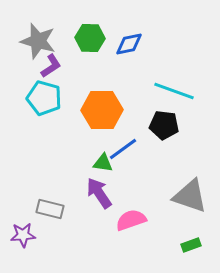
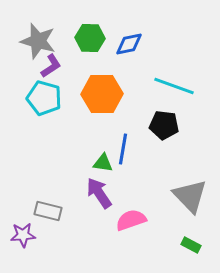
cyan line: moved 5 px up
orange hexagon: moved 16 px up
blue line: rotated 44 degrees counterclockwise
gray triangle: rotated 27 degrees clockwise
gray rectangle: moved 2 px left, 2 px down
green rectangle: rotated 48 degrees clockwise
